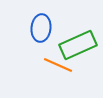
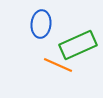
blue ellipse: moved 4 px up
